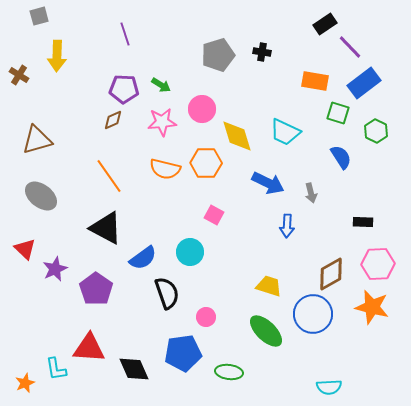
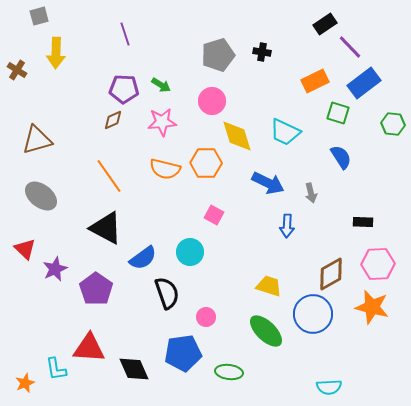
yellow arrow at (57, 56): moved 1 px left, 3 px up
brown cross at (19, 75): moved 2 px left, 5 px up
orange rectangle at (315, 81): rotated 36 degrees counterclockwise
pink circle at (202, 109): moved 10 px right, 8 px up
green hexagon at (376, 131): moved 17 px right, 7 px up; rotated 20 degrees counterclockwise
